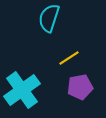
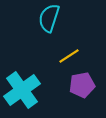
yellow line: moved 2 px up
purple pentagon: moved 2 px right, 2 px up
